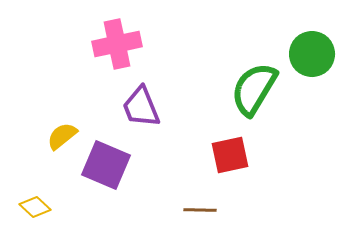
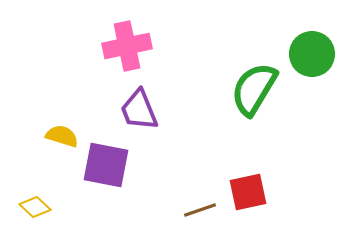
pink cross: moved 10 px right, 2 px down
purple trapezoid: moved 2 px left, 3 px down
yellow semicircle: rotated 56 degrees clockwise
red square: moved 18 px right, 37 px down
purple square: rotated 12 degrees counterclockwise
brown line: rotated 20 degrees counterclockwise
